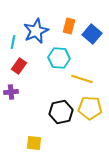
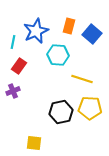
cyan hexagon: moved 1 px left, 3 px up
purple cross: moved 2 px right, 1 px up; rotated 16 degrees counterclockwise
